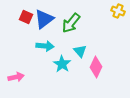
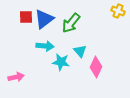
red square: rotated 24 degrees counterclockwise
cyan star: moved 1 px left, 2 px up; rotated 24 degrees counterclockwise
